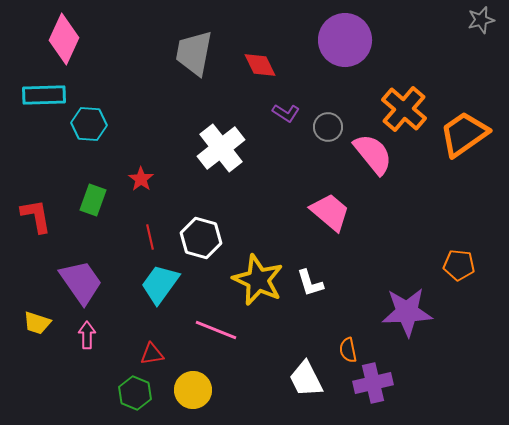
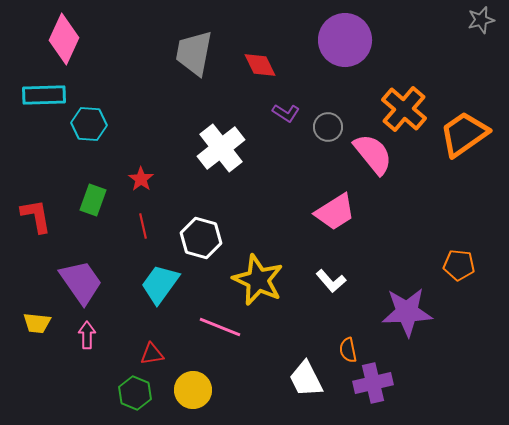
pink trapezoid: moved 5 px right; rotated 108 degrees clockwise
red line: moved 7 px left, 11 px up
white L-shape: moved 21 px right, 2 px up; rotated 24 degrees counterclockwise
yellow trapezoid: rotated 12 degrees counterclockwise
pink line: moved 4 px right, 3 px up
